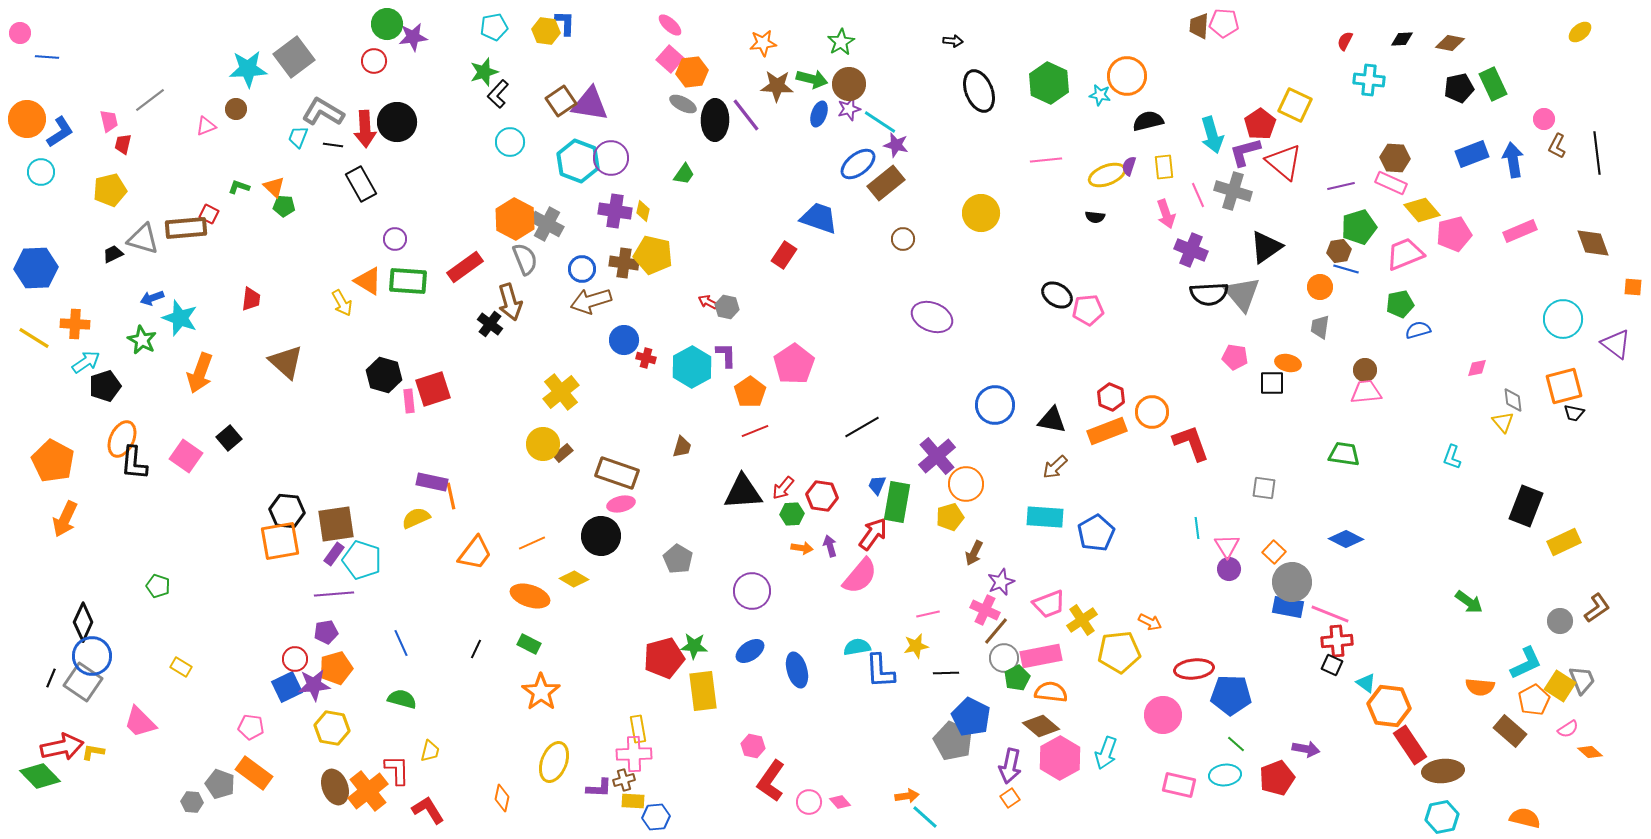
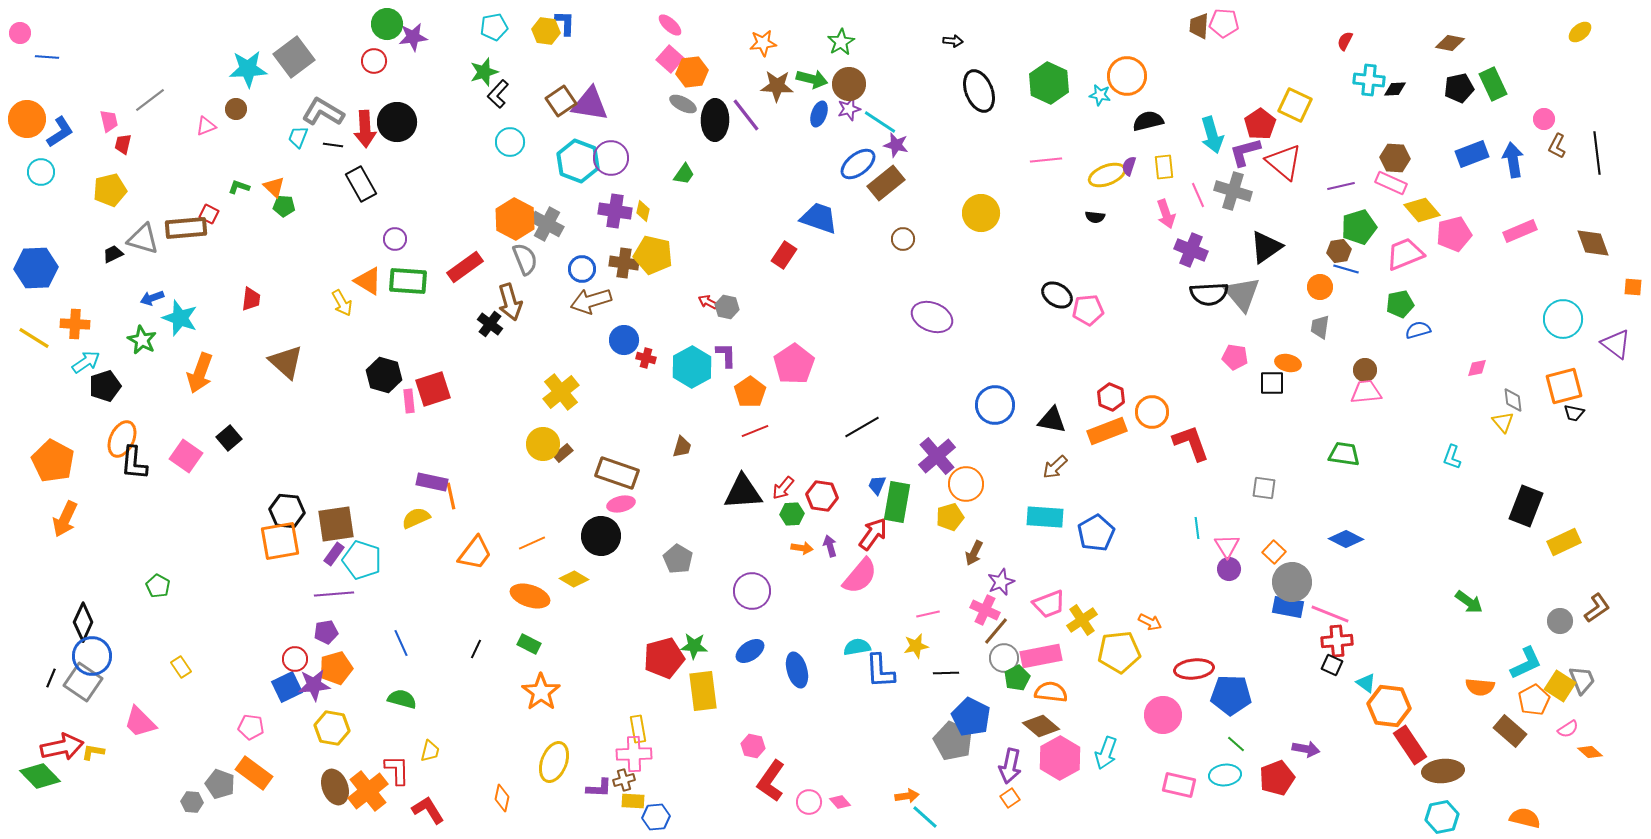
black diamond at (1402, 39): moved 7 px left, 50 px down
green pentagon at (158, 586): rotated 10 degrees clockwise
yellow rectangle at (181, 667): rotated 25 degrees clockwise
